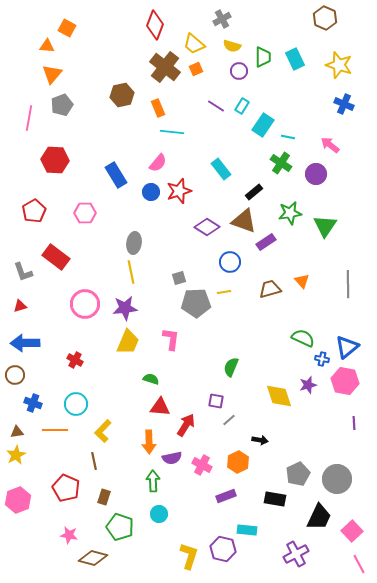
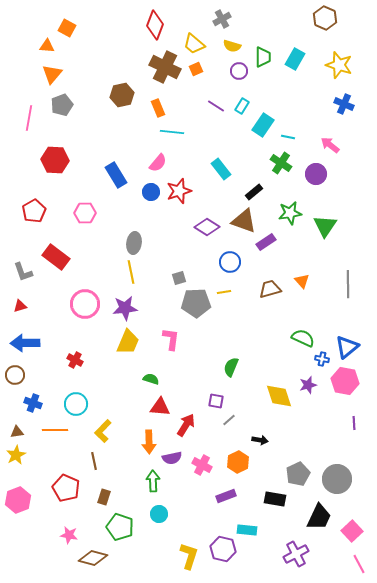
cyan rectangle at (295, 59): rotated 55 degrees clockwise
brown cross at (165, 67): rotated 12 degrees counterclockwise
